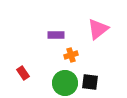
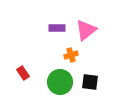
pink triangle: moved 12 px left, 1 px down
purple rectangle: moved 1 px right, 7 px up
green circle: moved 5 px left, 1 px up
